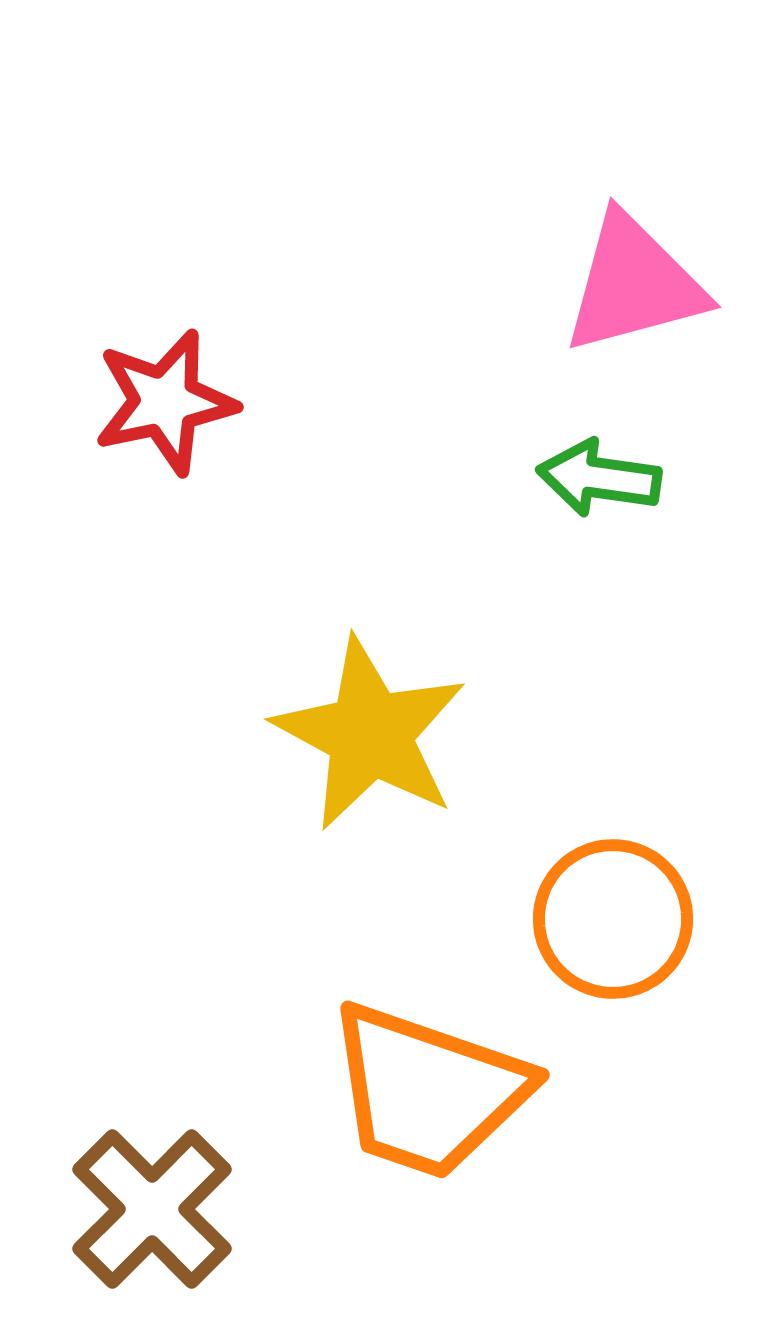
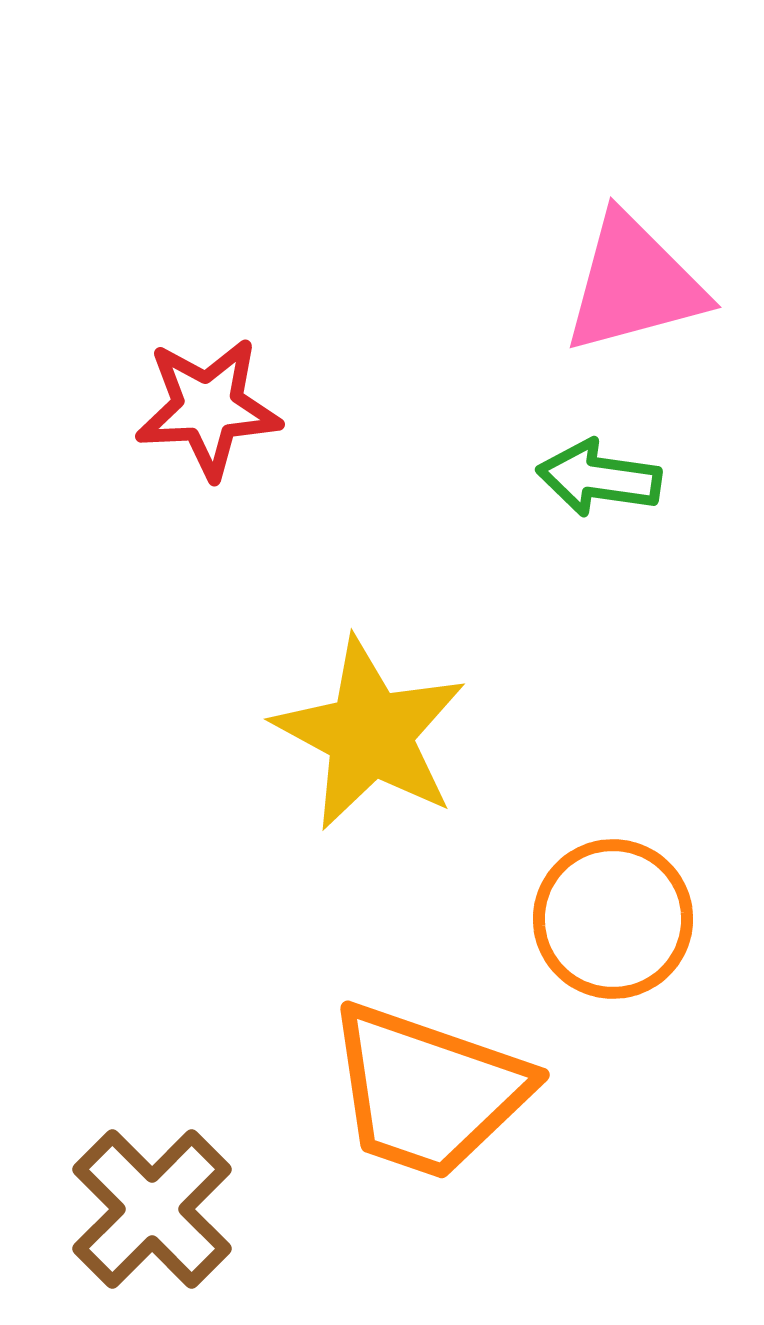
red star: moved 43 px right, 6 px down; rotated 9 degrees clockwise
